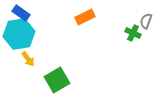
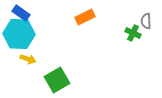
gray semicircle: rotated 21 degrees counterclockwise
cyan hexagon: rotated 12 degrees clockwise
yellow arrow: rotated 35 degrees counterclockwise
